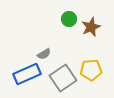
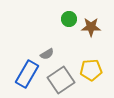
brown star: rotated 24 degrees clockwise
gray semicircle: moved 3 px right
blue rectangle: rotated 36 degrees counterclockwise
gray square: moved 2 px left, 2 px down
